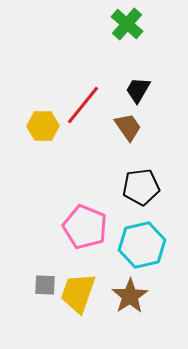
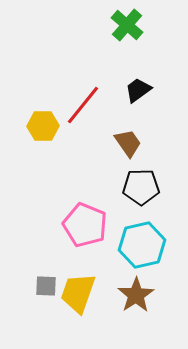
green cross: moved 1 px down
black trapezoid: rotated 24 degrees clockwise
brown trapezoid: moved 16 px down
black pentagon: rotated 6 degrees clockwise
pink pentagon: moved 2 px up
gray square: moved 1 px right, 1 px down
brown star: moved 6 px right, 1 px up
